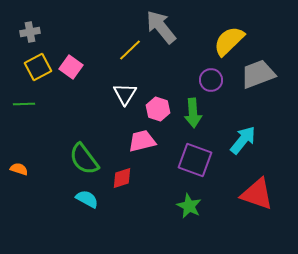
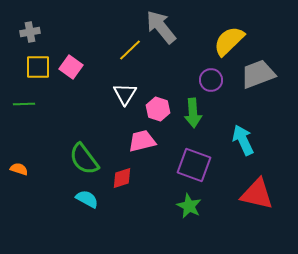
yellow square: rotated 28 degrees clockwise
cyan arrow: rotated 64 degrees counterclockwise
purple square: moved 1 px left, 5 px down
red triangle: rotated 6 degrees counterclockwise
